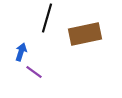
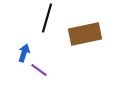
blue arrow: moved 3 px right, 1 px down
purple line: moved 5 px right, 2 px up
